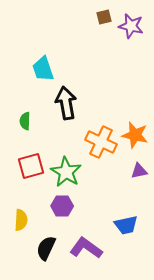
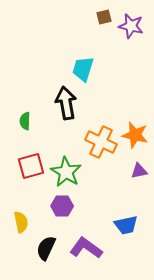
cyan trapezoid: moved 40 px right; rotated 36 degrees clockwise
yellow semicircle: moved 2 px down; rotated 15 degrees counterclockwise
